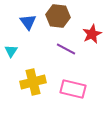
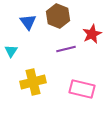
brown hexagon: rotated 15 degrees clockwise
purple line: rotated 42 degrees counterclockwise
pink rectangle: moved 9 px right
